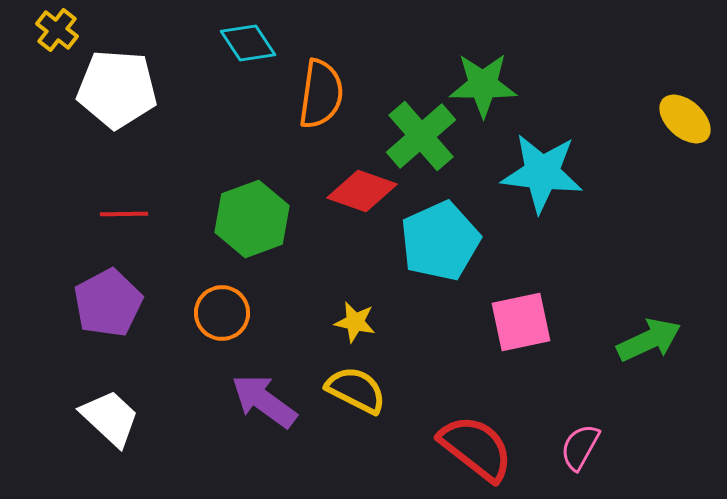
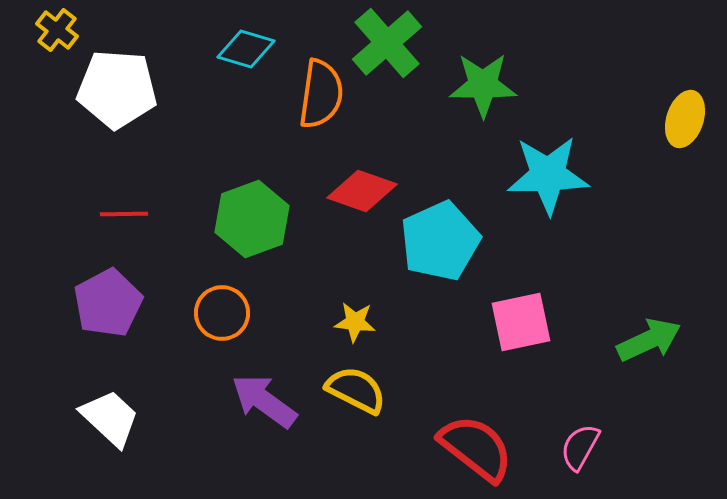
cyan diamond: moved 2 px left, 6 px down; rotated 40 degrees counterclockwise
yellow ellipse: rotated 66 degrees clockwise
green cross: moved 34 px left, 93 px up
cyan star: moved 6 px right, 2 px down; rotated 8 degrees counterclockwise
yellow star: rotated 6 degrees counterclockwise
